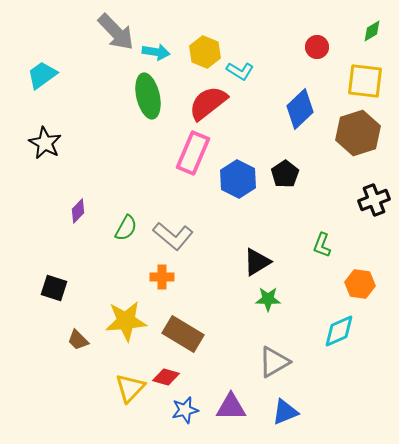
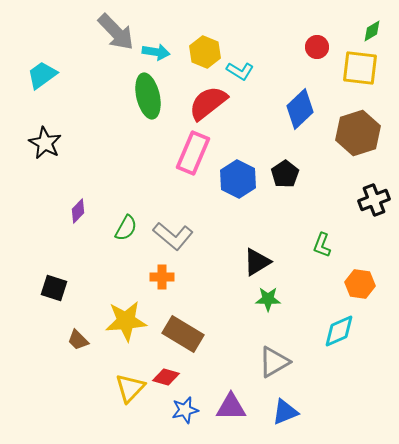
yellow square: moved 5 px left, 13 px up
